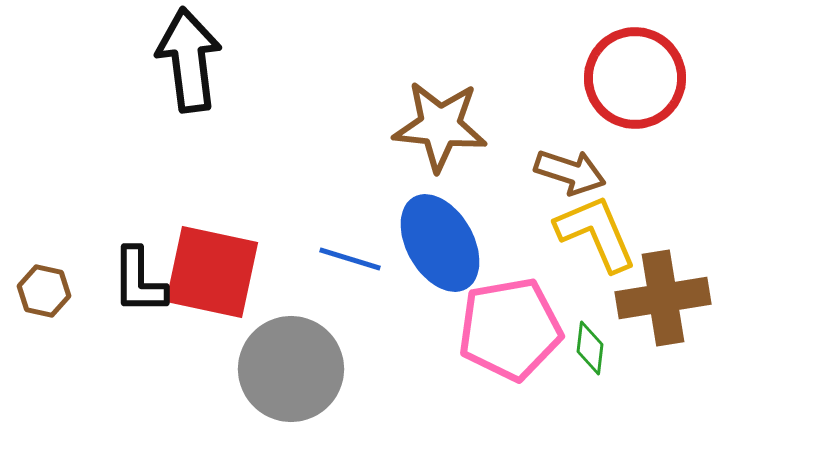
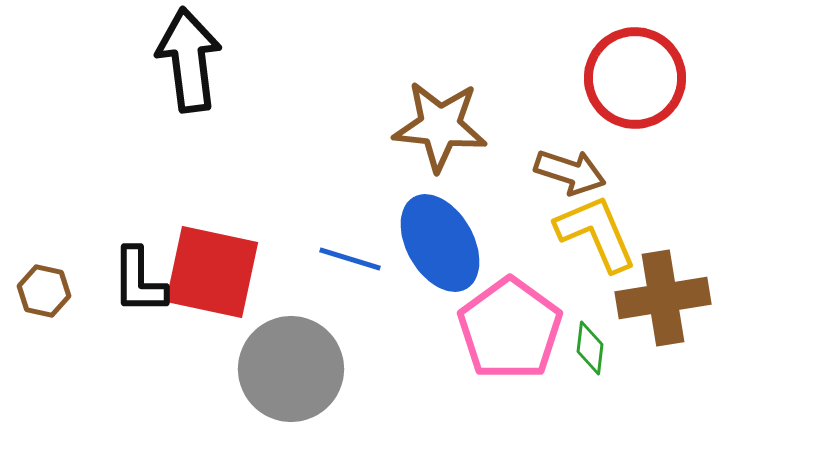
pink pentagon: rotated 26 degrees counterclockwise
